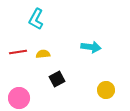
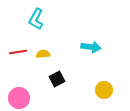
yellow circle: moved 2 px left
